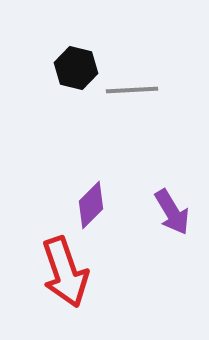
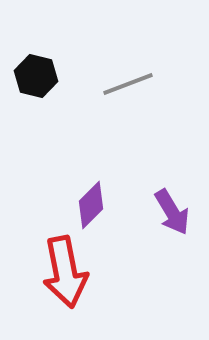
black hexagon: moved 40 px left, 8 px down
gray line: moved 4 px left, 6 px up; rotated 18 degrees counterclockwise
red arrow: rotated 8 degrees clockwise
